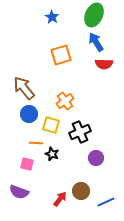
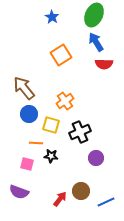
orange square: rotated 15 degrees counterclockwise
black star: moved 1 px left, 2 px down; rotated 16 degrees counterclockwise
